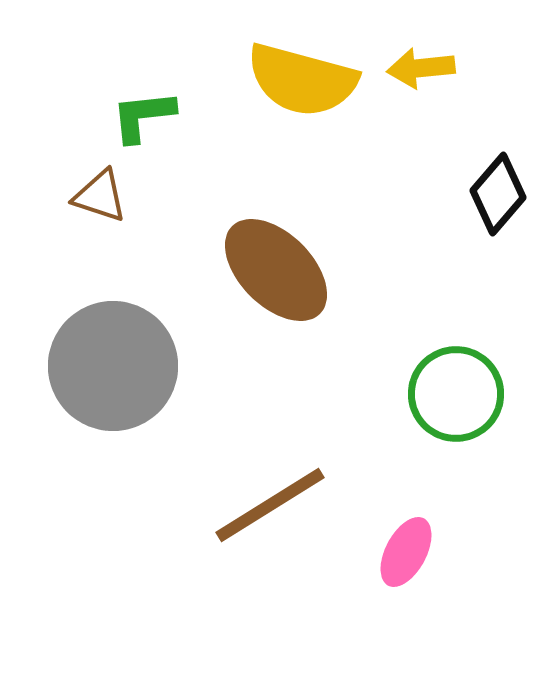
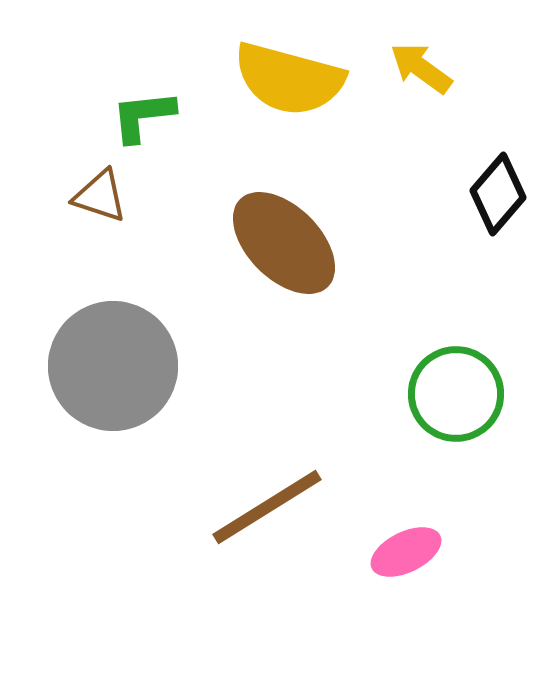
yellow arrow: rotated 42 degrees clockwise
yellow semicircle: moved 13 px left, 1 px up
brown ellipse: moved 8 px right, 27 px up
brown line: moved 3 px left, 2 px down
pink ellipse: rotated 36 degrees clockwise
